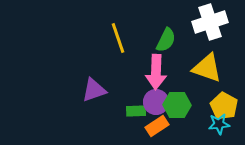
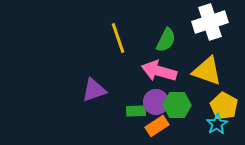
yellow triangle: moved 3 px down
pink arrow: moved 3 px right, 1 px up; rotated 104 degrees clockwise
cyan star: moved 2 px left; rotated 25 degrees counterclockwise
